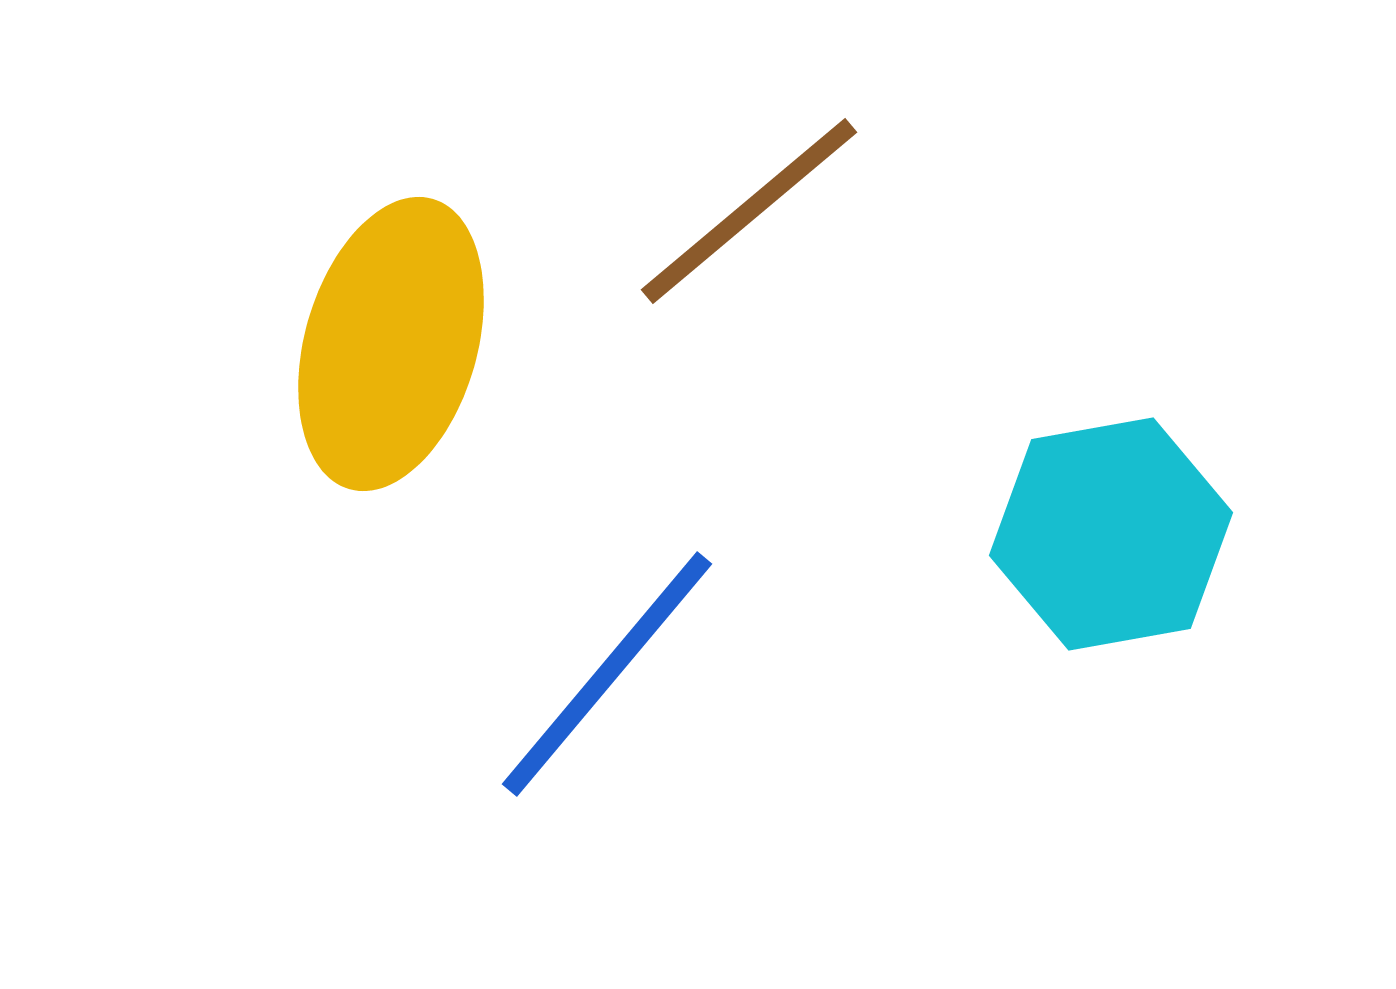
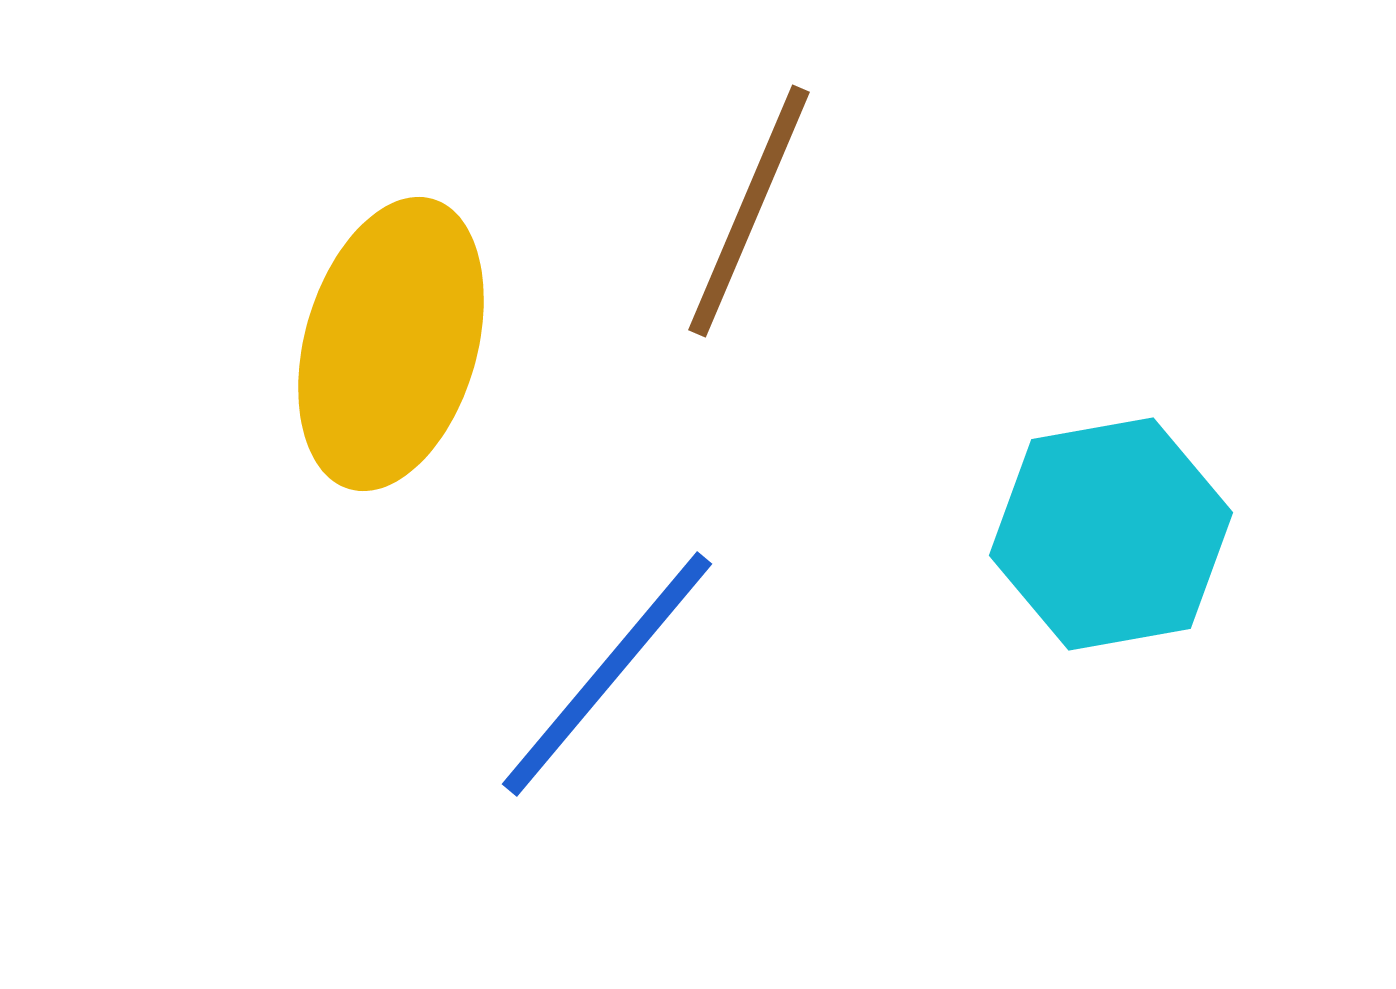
brown line: rotated 27 degrees counterclockwise
